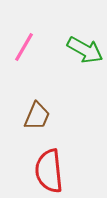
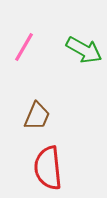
green arrow: moved 1 px left
red semicircle: moved 1 px left, 3 px up
